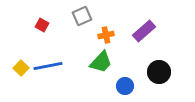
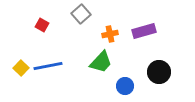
gray square: moved 1 px left, 2 px up; rotated 18 degrees counterclockwise
purple rectangle: rotated 25 degrees clockwise
orange cross: moved 4 px right, 1 px up
